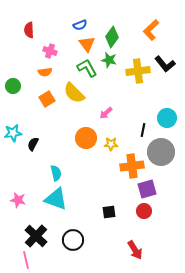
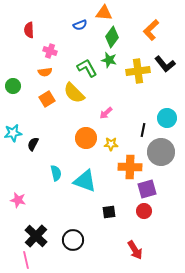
orange triangle: moved 17 px right, 31 px up; rotated 48 degrees counterclockwise
orange cross: moved 2 px left, 1 px down; rotated 10 degrees clockwise
cyan triangle: moved 29 px right, 18 px up
